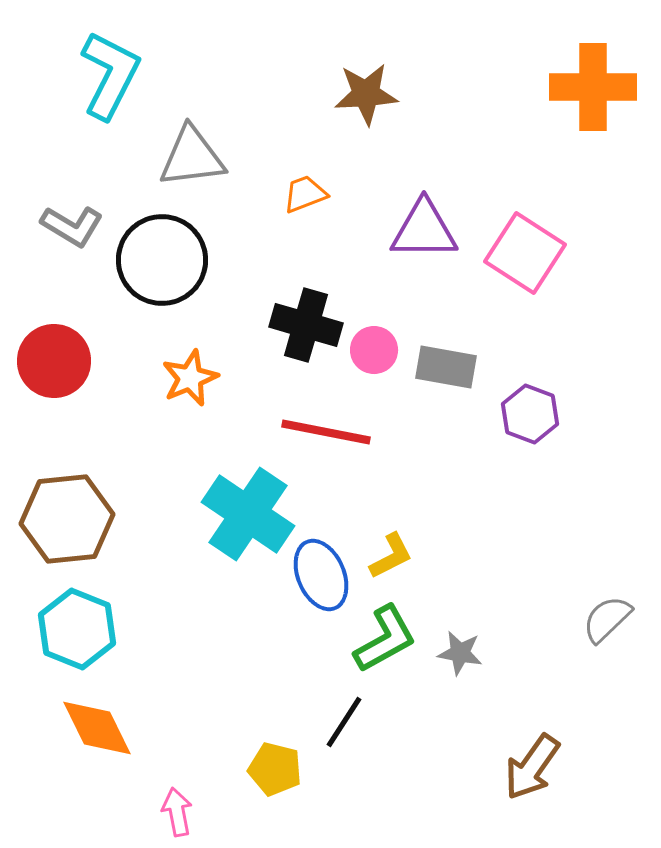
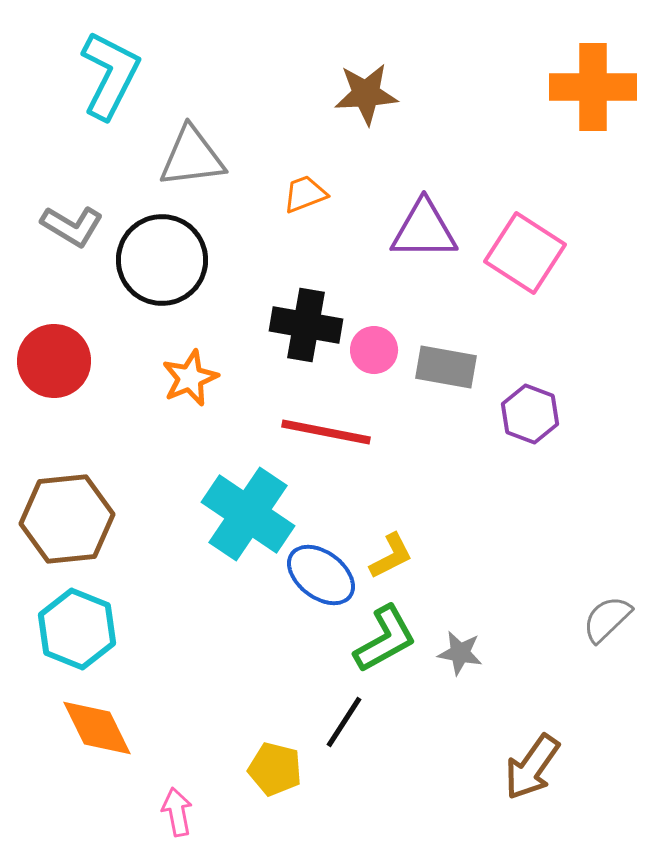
black cross: rotated 6 degrees counterclockwise
blue ellipse: rotated 30 degrees counterclockwise
